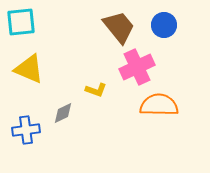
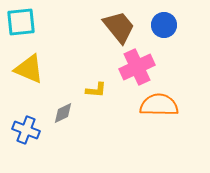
yellow L-shape: rotated 15 degrees counterclockwise
blue cross: rotated 28 degrees clockwise
